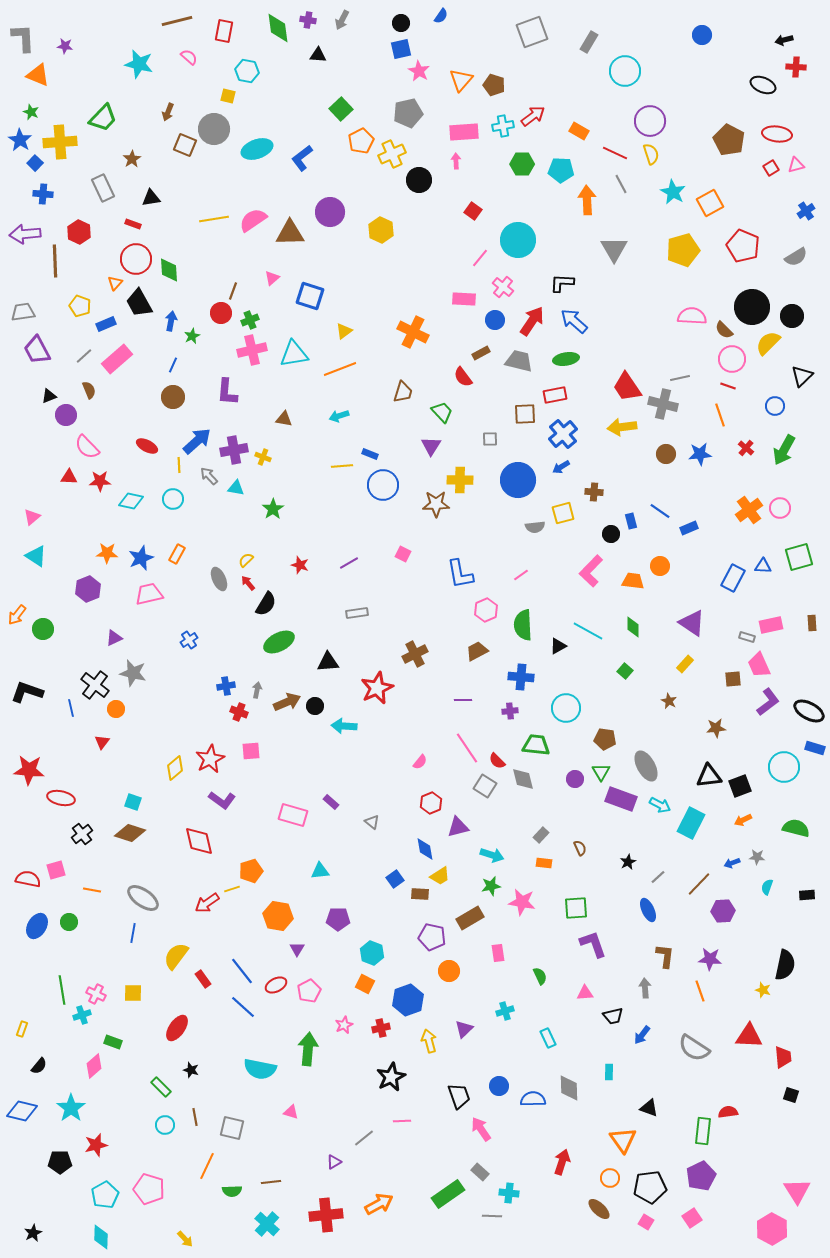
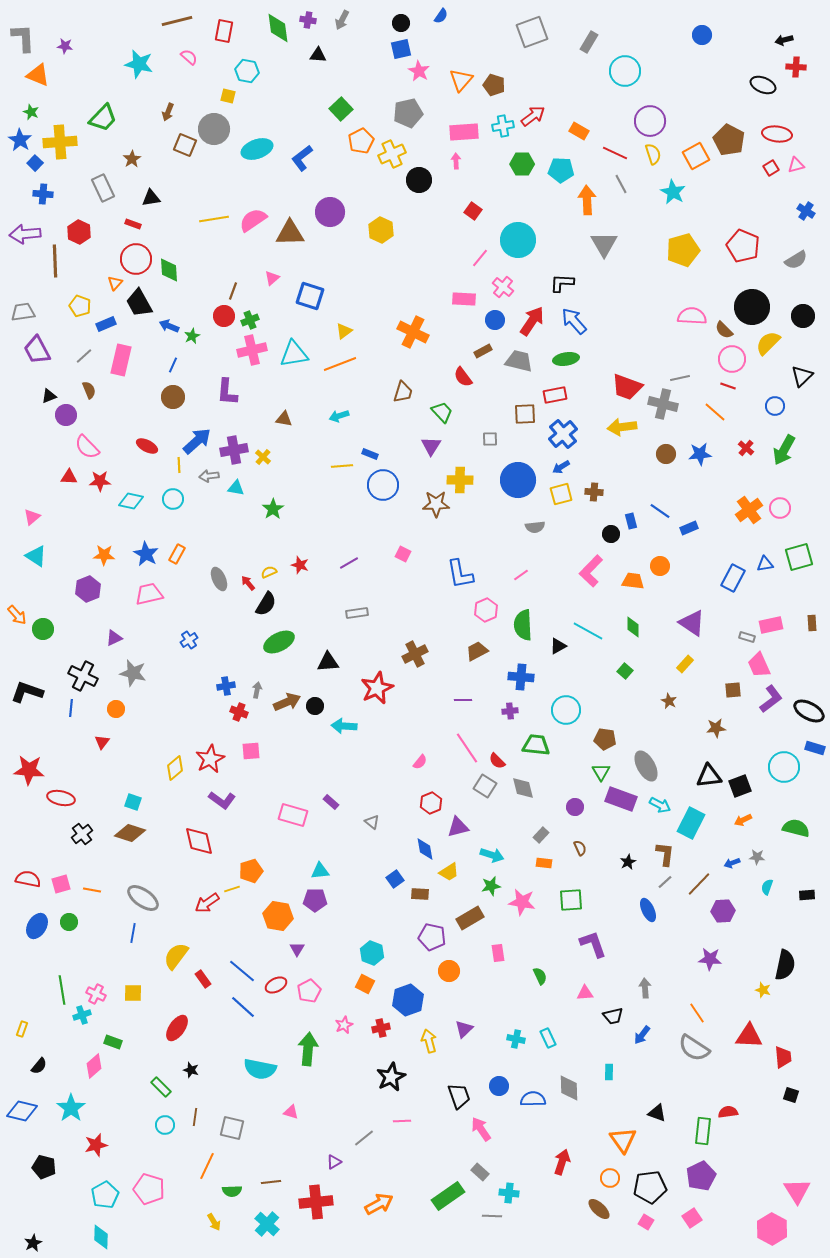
yellow semicircle at (651, 154): moved 2 px right
orange square at (710, 203): moved 14 px left, 47 px up
blue cross at (806, 211): rotated 24 degrees counterclockwise
gray triangle at (614, 249): moved 10 px left, 5 px up
gray semicircle at (796, 257): moved 3 px down
red circle at (221, 313): moved 3 px right, 3 px down
black circle at (792, 316): moved 11 px right
blue arrow at (171, 321): moved 2 px left, 5 px down; rotated 78 degrees counterclockwise
blue arrow at (574, 321): rotated 8 degrees clockwise
brown rectangle at (481, 353): moved 2 px right, 2 px up
pink rectangle at (117, 359): moved 4 px right, 1 px down; rotated 36 degrees counterclockwise
orange line at (340, 369): moved 5 px up
red trapezoid at (627, 387): rotated 36 degrees counterclockwise
orange line at (720, 415): moved 5 px left, 3 px up; rotated 30 degrees counterclockwise
yellow cross at (263, 457): rotated 21 degrees clockwise
gray arrow at (209, 476): rotated 54 degrees counterclockwise
yellow square at (563, 513): moved 2 px left, 19 px up
orange star at (107, 553): moved 3 px left, 2 px down
blue star at (141, 558): moved 5 px right, 4 px up; rotated 20 degrees counterclockwise
yellow semicircle at (246, 560): moved 23 px right, 12 px down; rotated 21 degrees clockwise
blue triangle at (763, 566): moved 2 px right, 2 px up; rotated 12 degrees counterclockwise
orange arrow at (17, 615): rotated 80 degrees counterclockwise
brown square at (733, 679): moved 11 px down
black cross at (95, 685): moved 12 px left, 9 px up; rotated 12 degrees counterclockwise
purple L-shape at (768, 702): moved 3 px right, 3 px up
blue line at (71, 708): rotated 18 degrees clockwise
cyan circle at (566, 708): moved 2 px down
gray diamond at (523, 779): moved 9 px down
purple circle at (575, 779): moved 28 px down
pink square at (56, 870): moved 5 px right, 14 px down
yellow trapezoid at (440, 876): moved 9 px right, 4 px up
gray line at (658, 877): moved 7 px right, 5 px down
green square at (576, 908): moved 5 px left, 8 px up
purple pentagon at (338, 919): moved 23 px left, 19 px up
brown L-shape at (665, 956): moved 102 px up
blue line at (242, 971): rotated 12 degrees counterclockwise
orange line at (700, 991): moved 3 px left, 22 px down; rotated 15 degrees counterclockwise
cyan cross at (505, 1011): moved 11 px right, 28 px down; rotated 30 degrees clockwise
black triangle at (649, 1108): moved 8 px right, 5 px down
brown line at (195, 1117): rotated 18 degrees clockwise
black pentagon at (60, 1162): moved 16 px left, 5 px down; rotated 15 degrees clockwise
green rectangle at (448, 1194): moved 2 px down
red cross at (326, 1215): moved 10 px left, 13 px up
black star at (33, 1233): moved 10 px down
yellow arrow at (185, 1239): moved 29 px right, 17 px up; rotated 12 degrees clockwise
